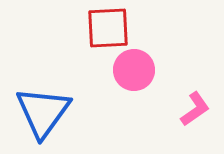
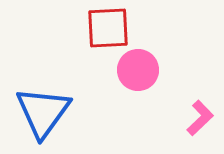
pink circle: moved 4 px right
pink L-shape: moved 5 px right, 9 px down; rotated 9 degrees counterclockwise
